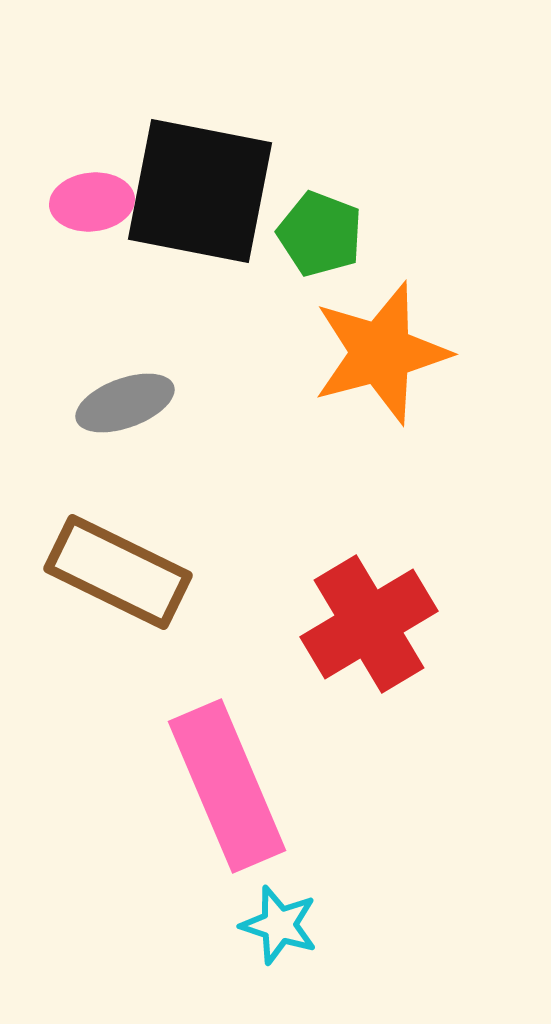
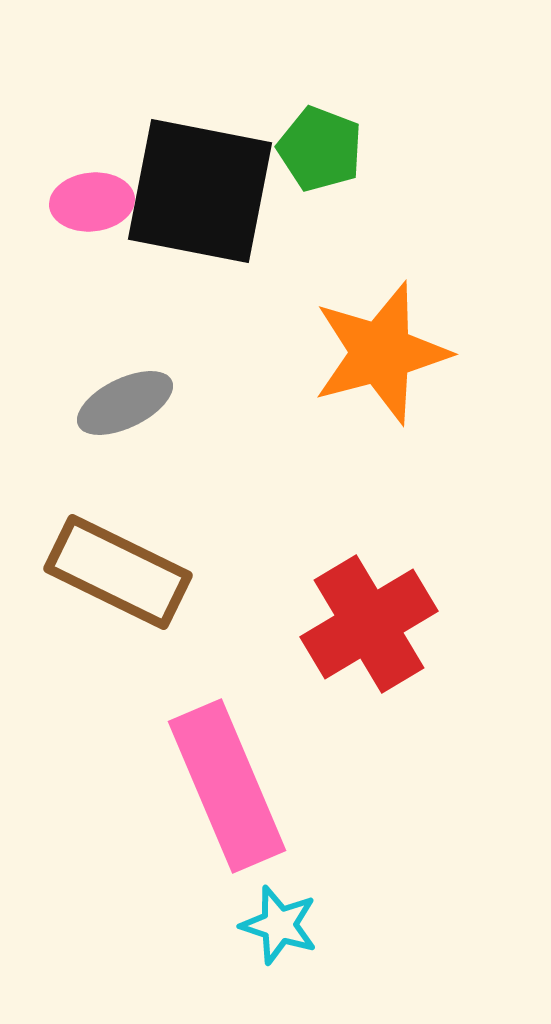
green pentagon: moved 85 px up
gray ellipse: rotated 6 degrees counterclockwise
